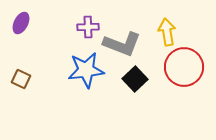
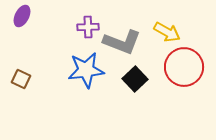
purple ellipse: moved 1 px right, 7 px up
yellow arrow: rotated 128 degrees clockwise
gray L-shape: moved 2 px up
